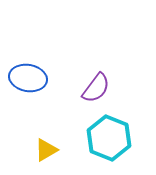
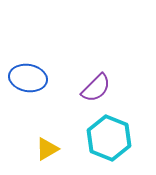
purple semicircle: rotated 8 degrees clockwise
yellow triangle: moved 1 px right, 1 px up
